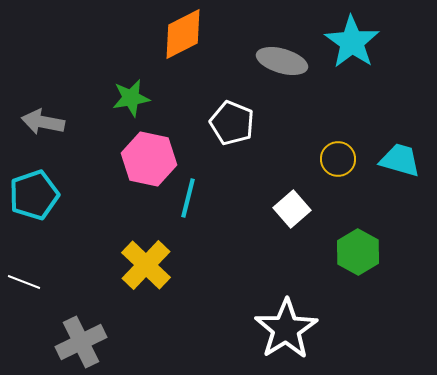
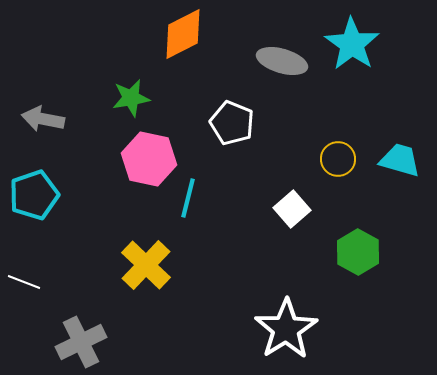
cyan star: moved 2 px down
gray arrow: moved 3 px up
